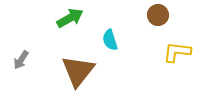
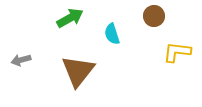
brown circle: moved 4 px left, 1 px down
cyan semicircle: moved 2 px right, 6 px up
gray arrow: rotated 42 degrees clockwise
